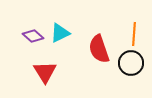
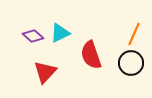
orange line: rotated 20 degrees clockwise
red semicircle: moved 8 px left, 6 px down
red triangle: rotated 15 degrees clockwise
